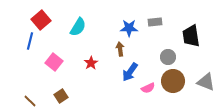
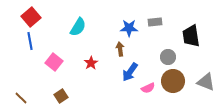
red square: moved 10 px left, 3 px up
blue line: rotated 24 degrees counterclockwise
brown line: moved 9 px left, 3 px up
